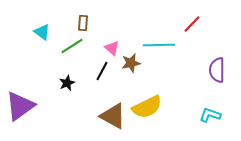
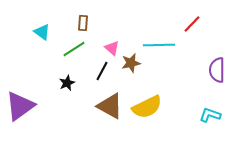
green line: moved 2 px right, 3 px down
brown triangle: moved 3 px left, 10 px up
